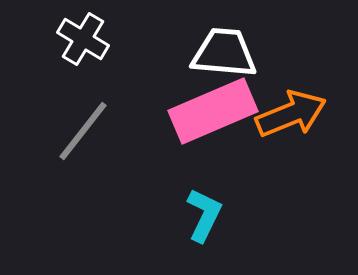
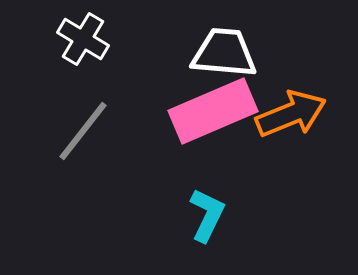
cyan L-shape: moved 3 px right
